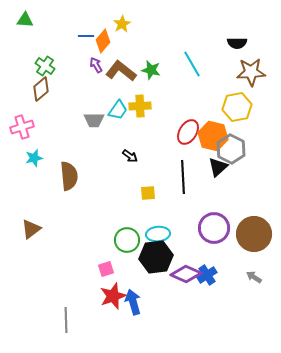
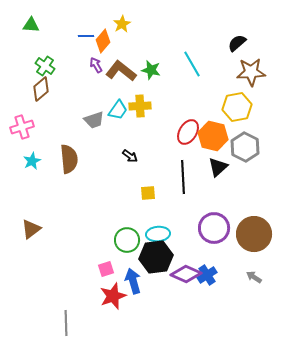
green triangle: moved 6 px right, 5 px down
black semicircle: rotated 138 degrees clockwise
gray trapezoid: rotated 20 degrees counterclockwise
gray hexagon: moved 14 px right, 2 px up
cyan star: moved 2 px left, 3 px down; rotated 12 degrees counterclockwise
brown semicircle: moved 17 px up
blue arrow: moved 21 px up
gray line: moved 3 px down
